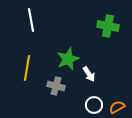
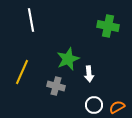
yellow line: moved 5 px left, 4 px down; rotated 15 degrees clockwise
white arrow: rotated 28 degrees clockwise
